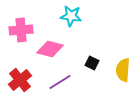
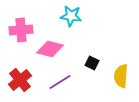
yellow semicircle: moved 2 px left, 6 px down
